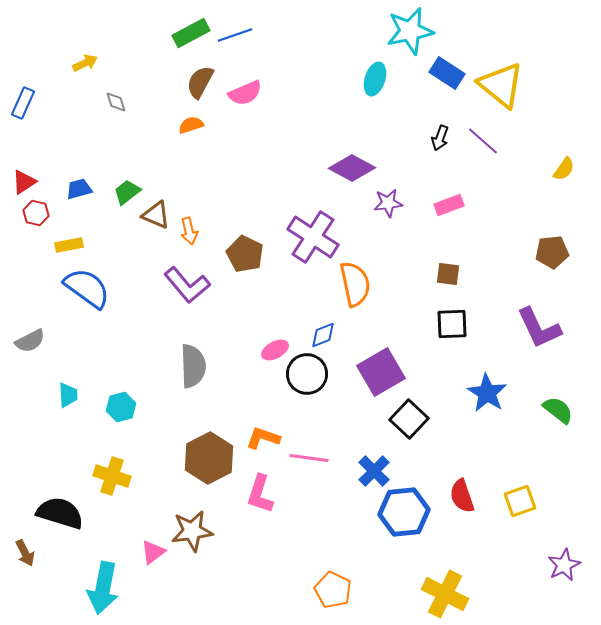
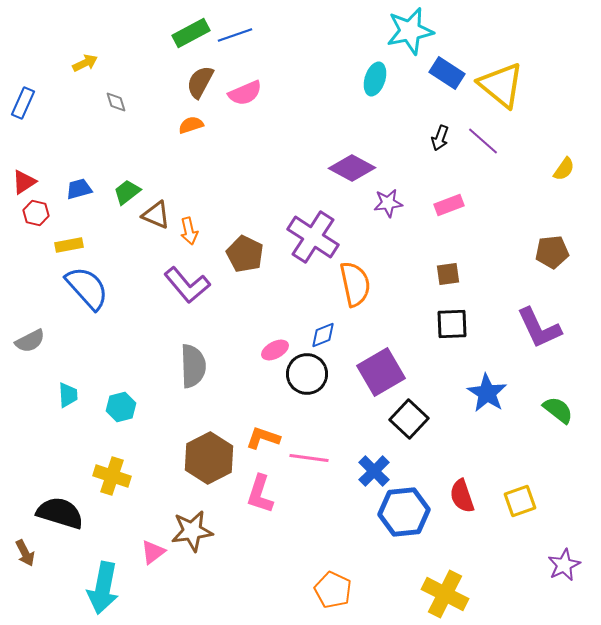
brown square at (448, 274): rotated 15 degrees counterclockwise
blue semicircle at (87, 288): rotated 12 degrees clockwise
